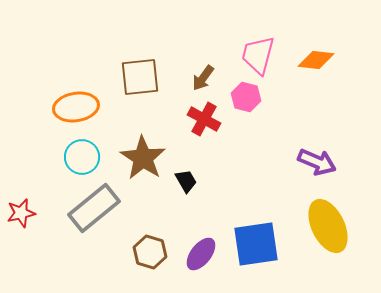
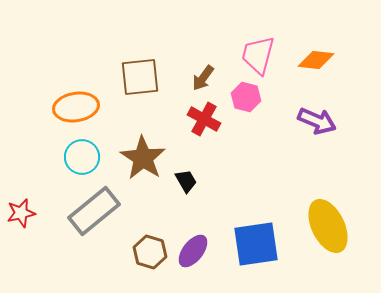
purple arrow: moved 41 px up
gray rectangle: moved 3 px down
purple ellipse: moved 8 px left, 3 px up
